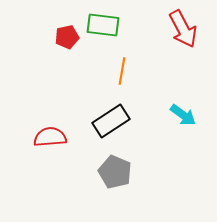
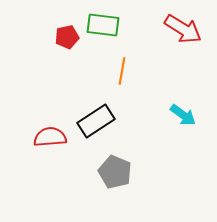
red arrow: rotated 30 degrees counterclockwise
black rectangle: moved 15 px left
